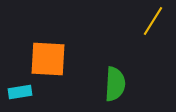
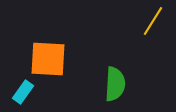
cyan rectangle: moved 3 px right; rotated 45 degrees counterclockwise
